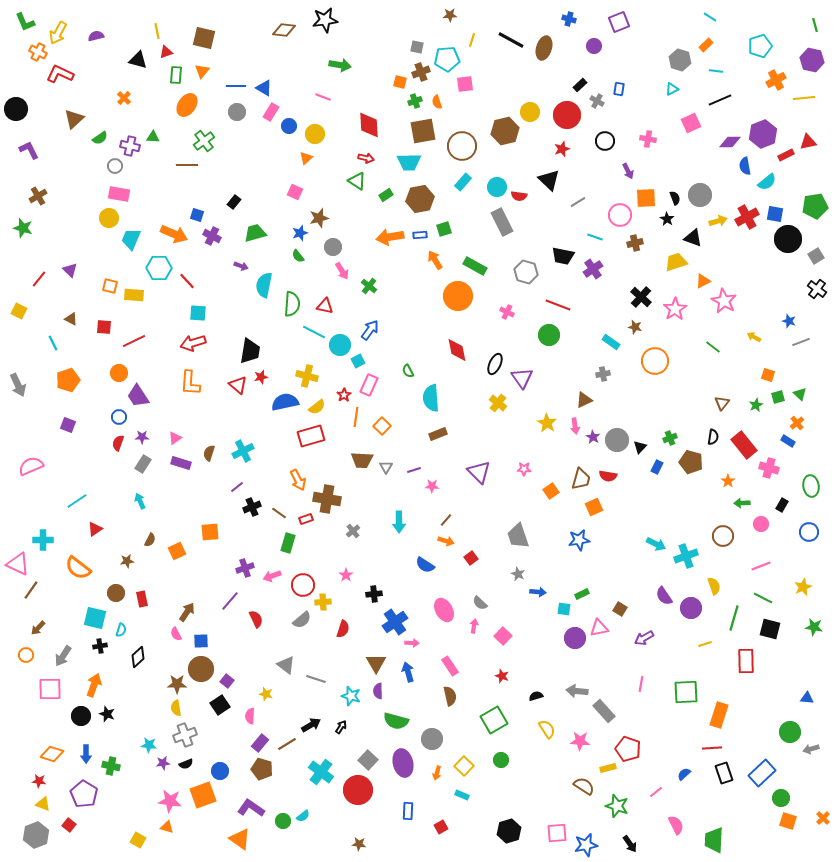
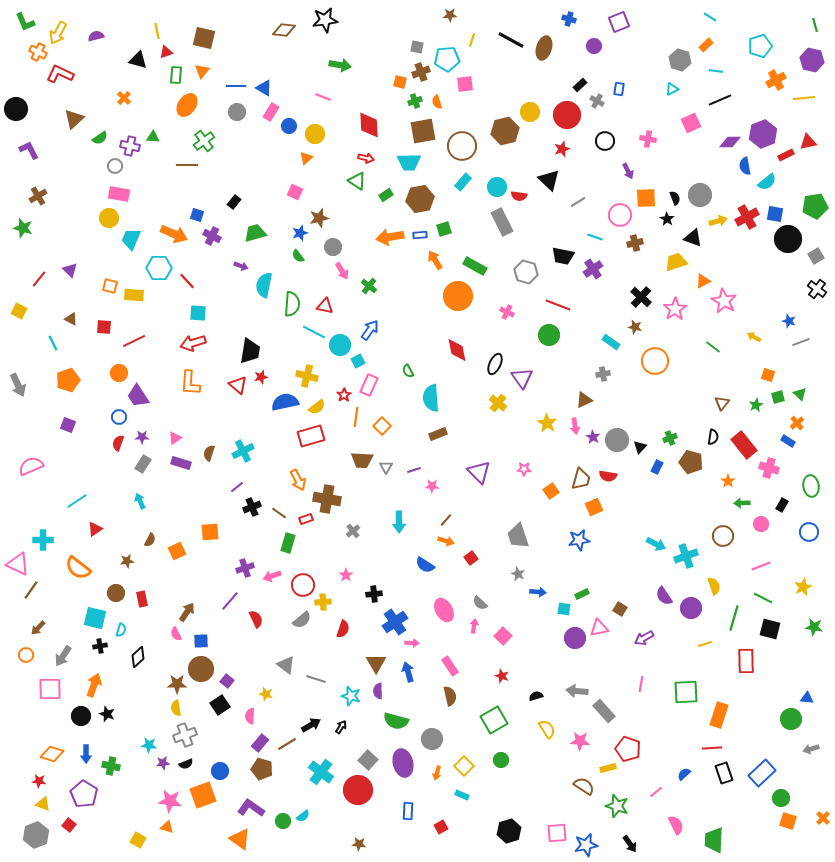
green circle at (790, 732): moved 1 px right, 13 px up
